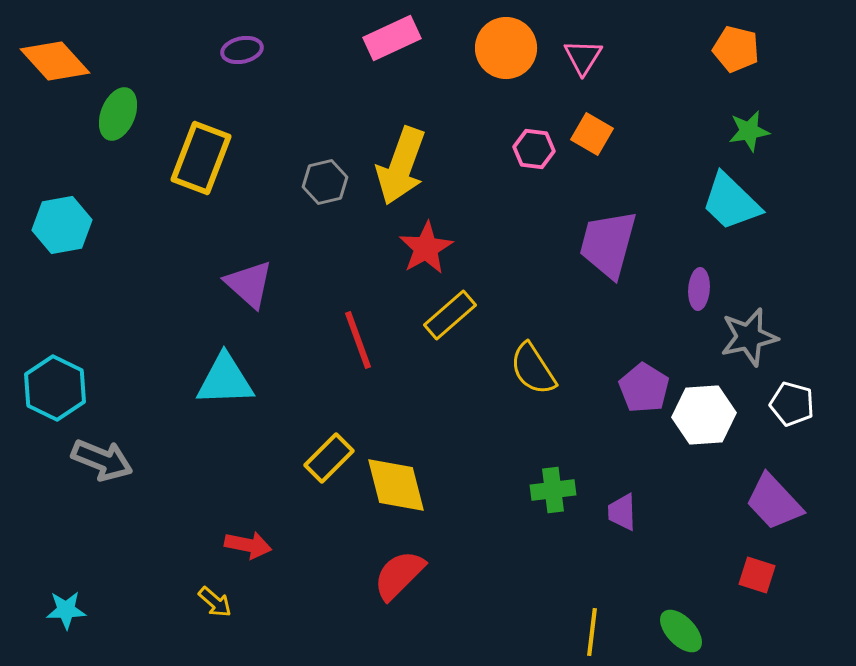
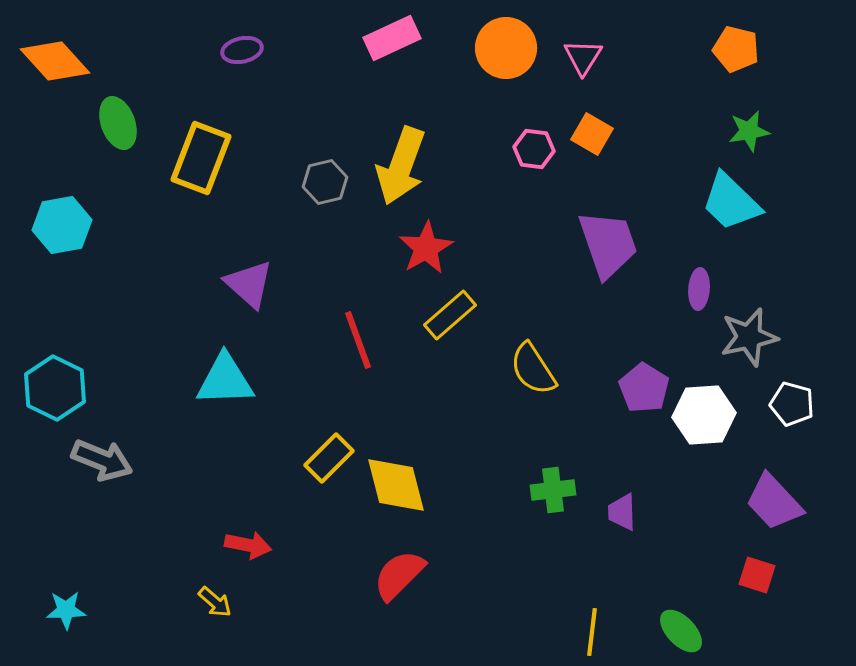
green ellipse at (118, 114): moved 9 px down; rotated 42 degrees counterclockwise
purple trapezoid at (608, 244): rotated 146 degrees clockwise
